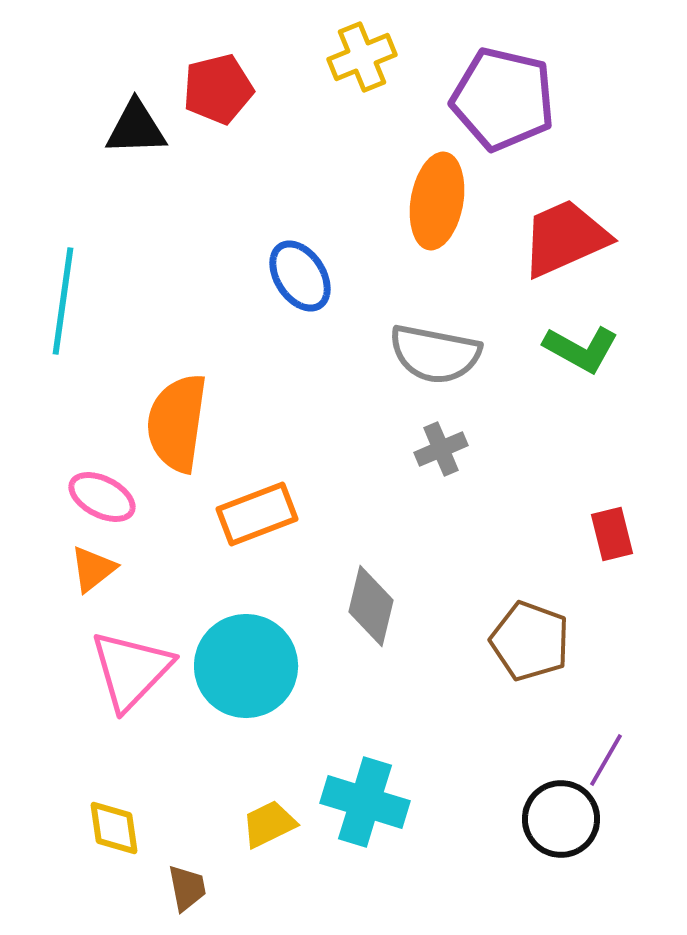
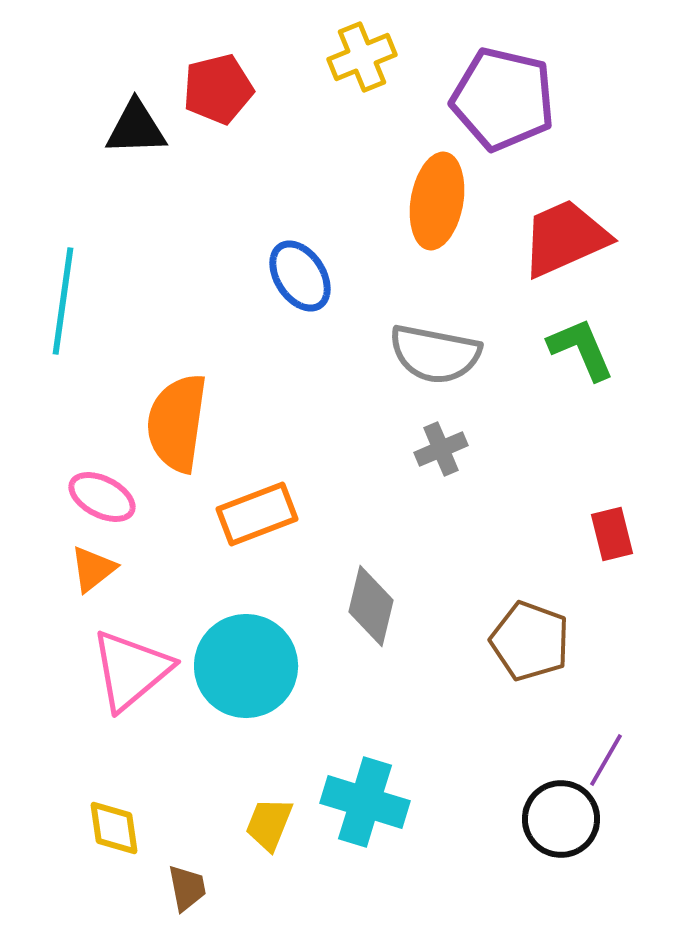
green L-shape: rotated 142 degrees counterclockwise
pink triangle: rotated 6 degrees clockwise
yellow trapezoid: rotated 42 degrees counterclockwise
